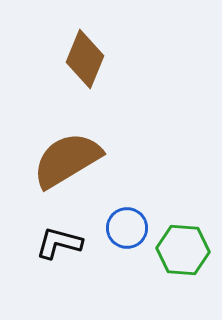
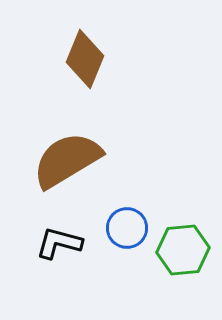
green hexagon: rotated 9 degrees counterclockwise
